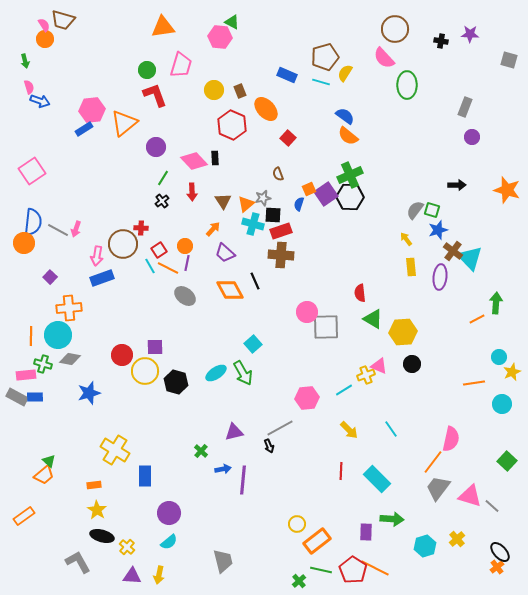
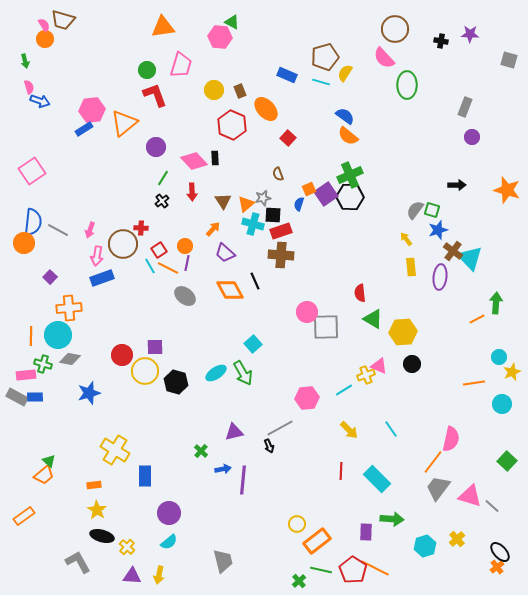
pink arrow at (76, 229): moved 14 px right, 1 px down
